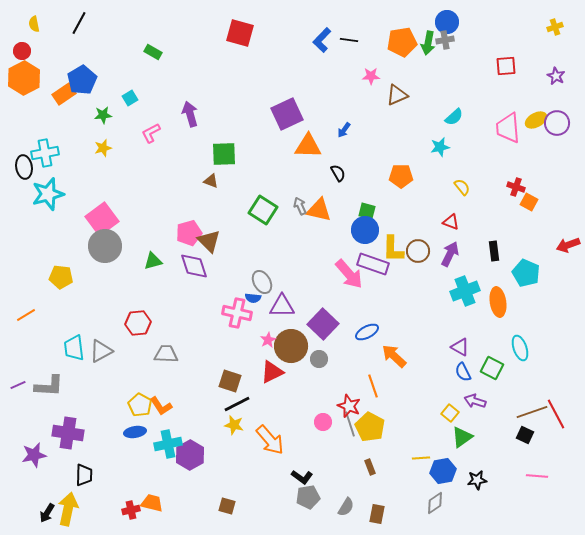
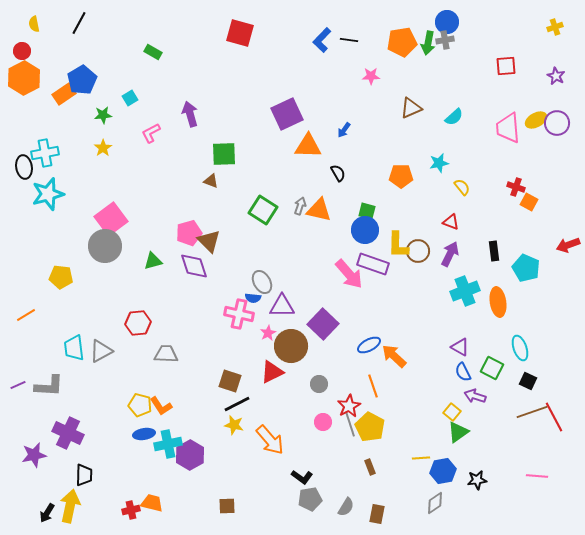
brown triangle at (397, 95): moved 14 px right, 13 px down
cyan star at (440, 147): moved 1 px left, 16 px down
yellow star at (103, 148): rotated 18 degrees counterclockwise
gray arrow at (300, 206): rotated 42 degrees clockwise
pink square at (102, 219): moved 9 px right
yellow L-shape at (393, 249): moved 5 px right, 4 px up
cyan pentagon at (526, 273): moved 5 px up
pink cross at (237, 313): moved 2 px right, 1 px down
blue ellipse at (367, 332): moved 2 px right, 13 px down
pink star at (268, 340): moved 7 px up
gray circle at (319, 359): moved 25 px down
purple arrow at (475, 401): moved 5 px up
yellow pentagon at (140, 405): rotated 15 degrees counterclockwise
red star at (349, 406): rotated 20 degrees clockwise
yellow square at (450, 413): moved 2 px right, 1 px up
red line at (556, 414): moved 2 px left, 3 px down
blue ellipse at (135, 432): moved 9 px right, 2 px down
purple cross at (68, 433): rotated 16 degrees clockwise
black square at (525, 435): moved 3 px right, 54 px up
green triangle at (462, 437): moved 4 px left, 5 px up
gray pentagon at (308, 497): moved 2 px right, 2 px down
brown square at (227, 506): rotated 18 degrees counterclockwise
yellow arrow at (68, 509): moved 2 px right, 3 px up
